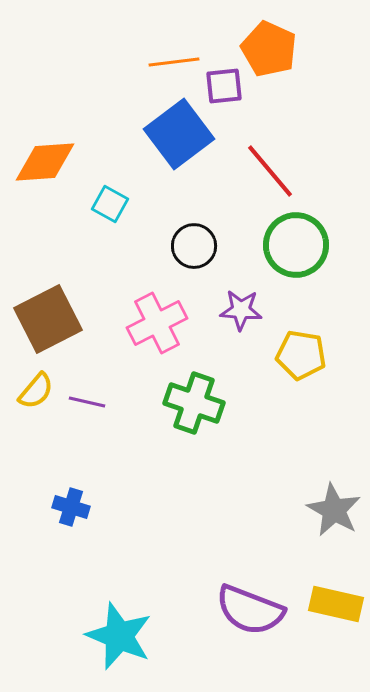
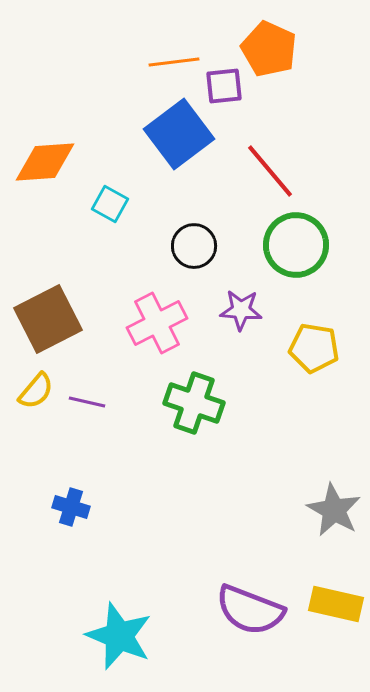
yellow pentagon: moved 13 px right, 7 px up
